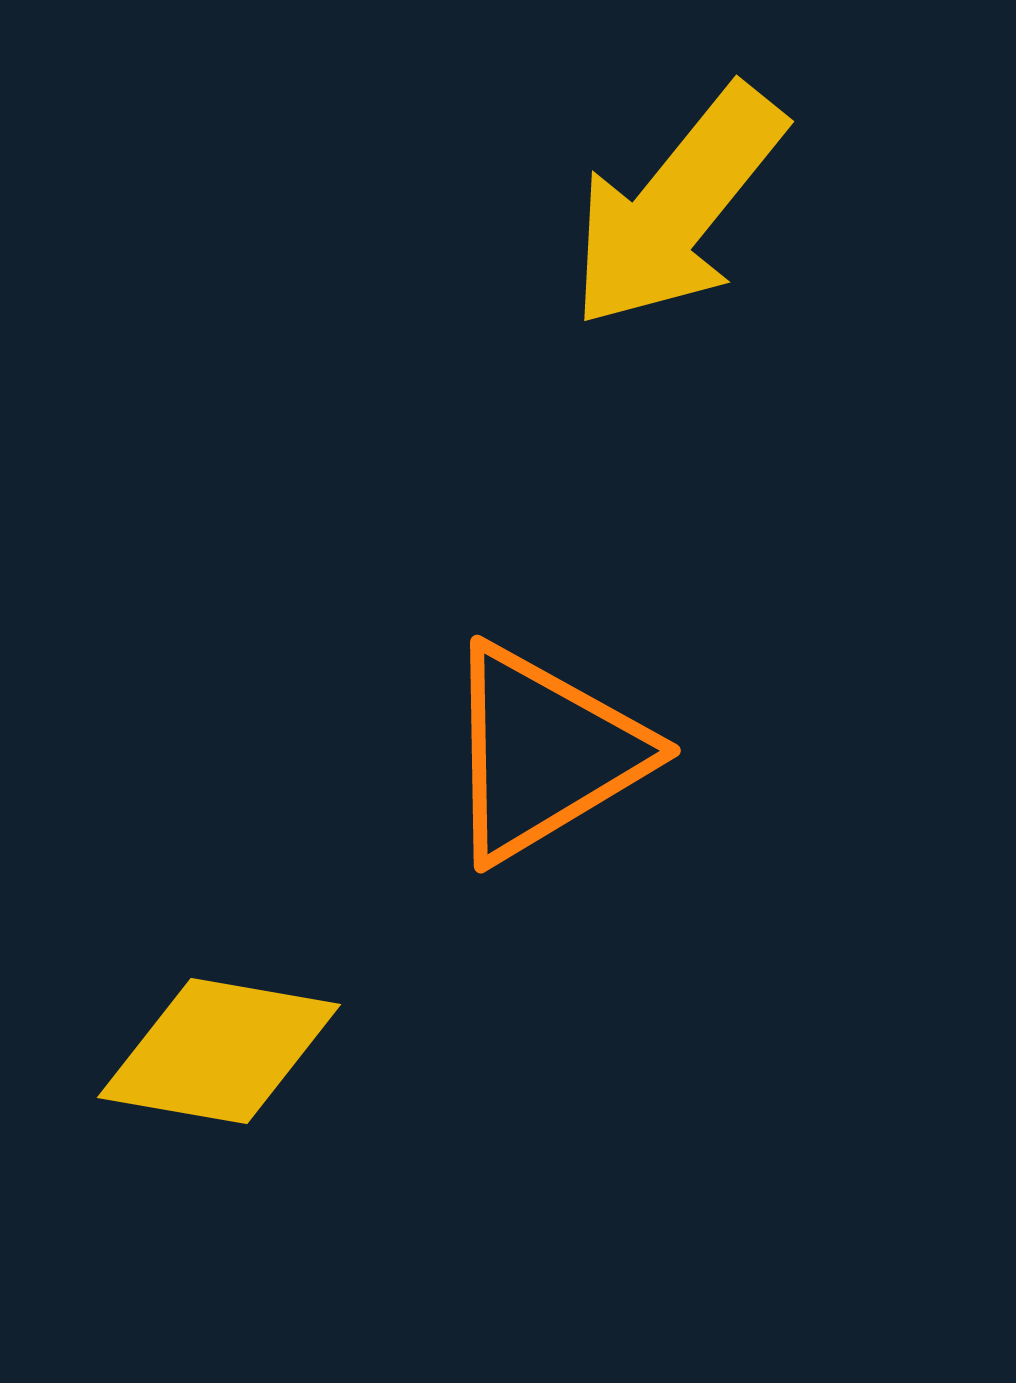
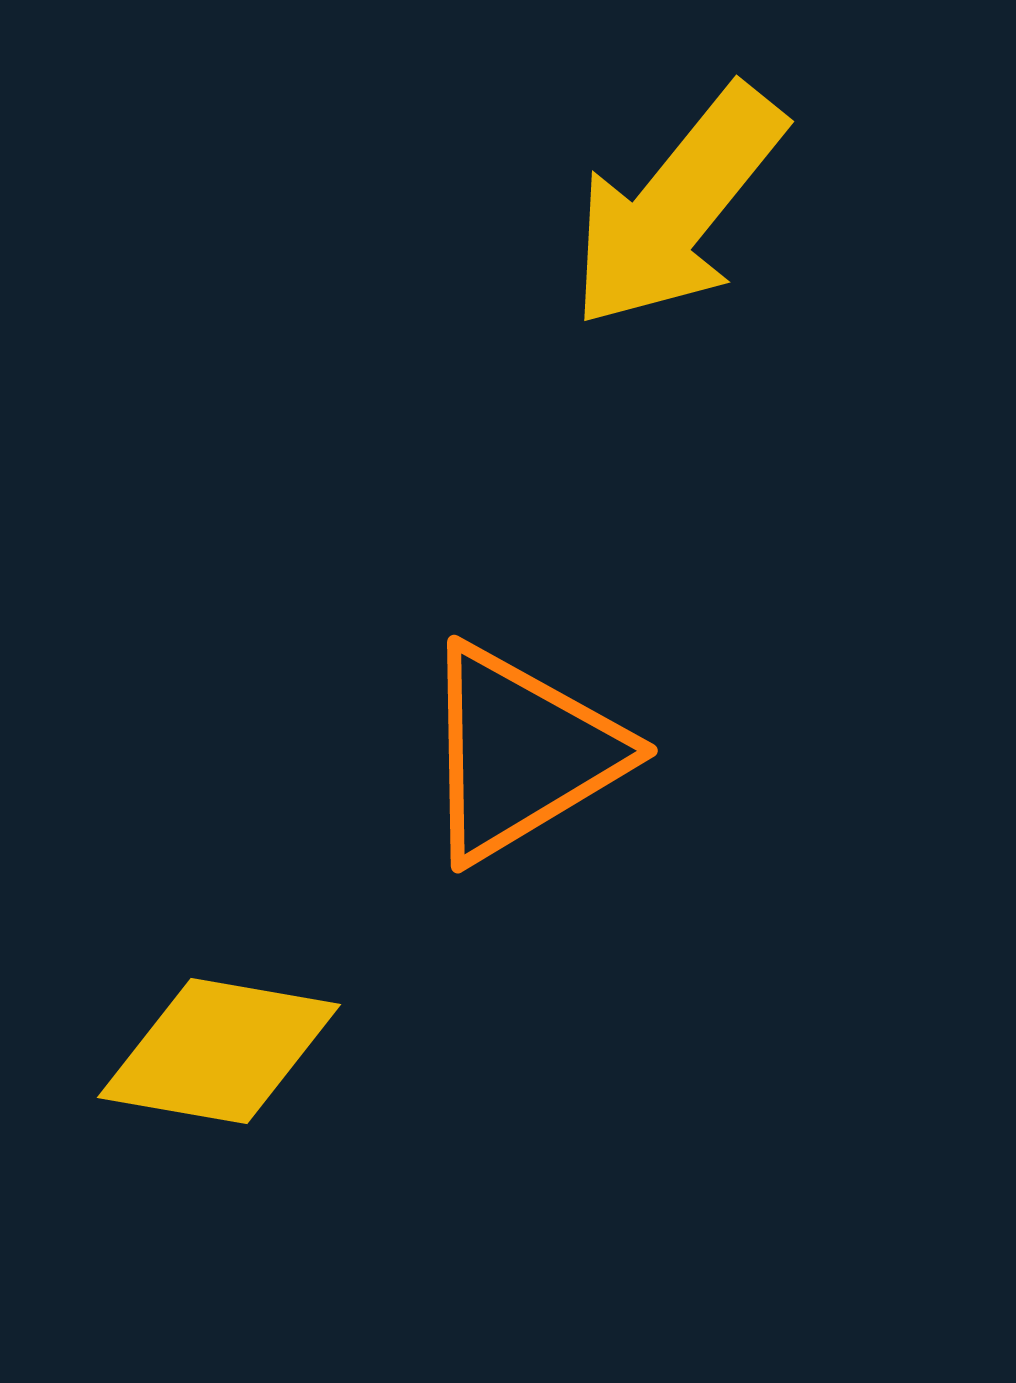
orange triangle: moved 23 px left
